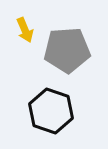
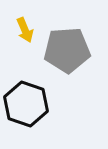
black hexagon: moved 25 px left, 7 px up
